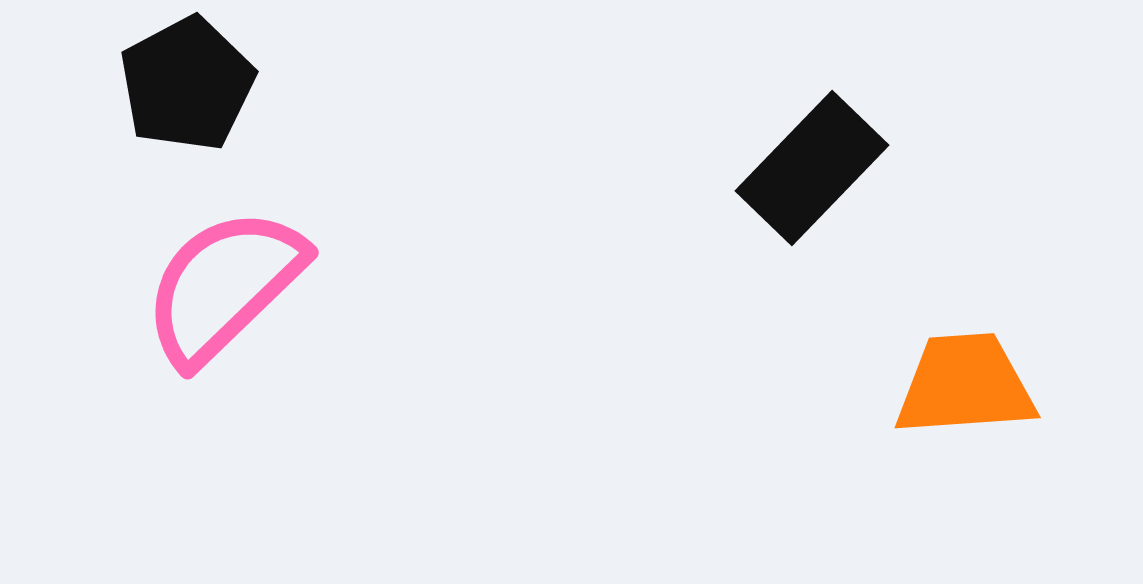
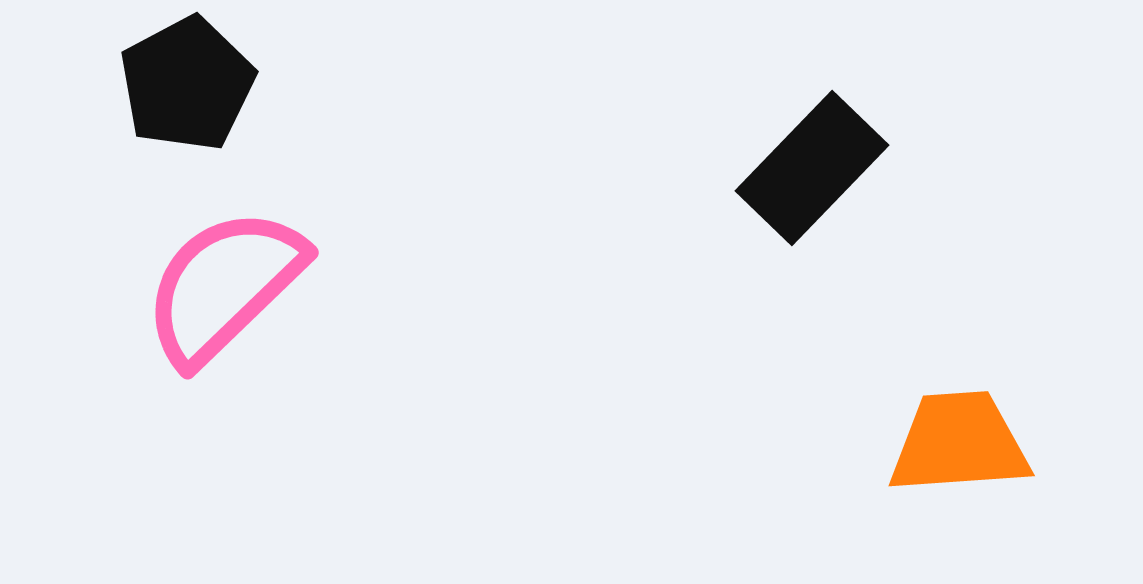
orange trapezoid: moved 6 px left, 58 px down
